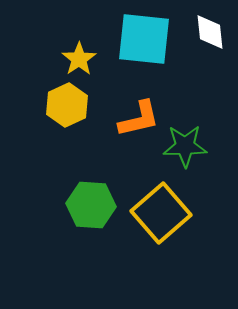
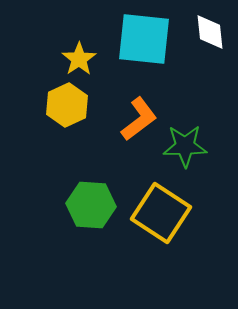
orange L-shape: rotated 24 degrees counterclockwise
yellow square: rotated 16 degrees counterclockwise
